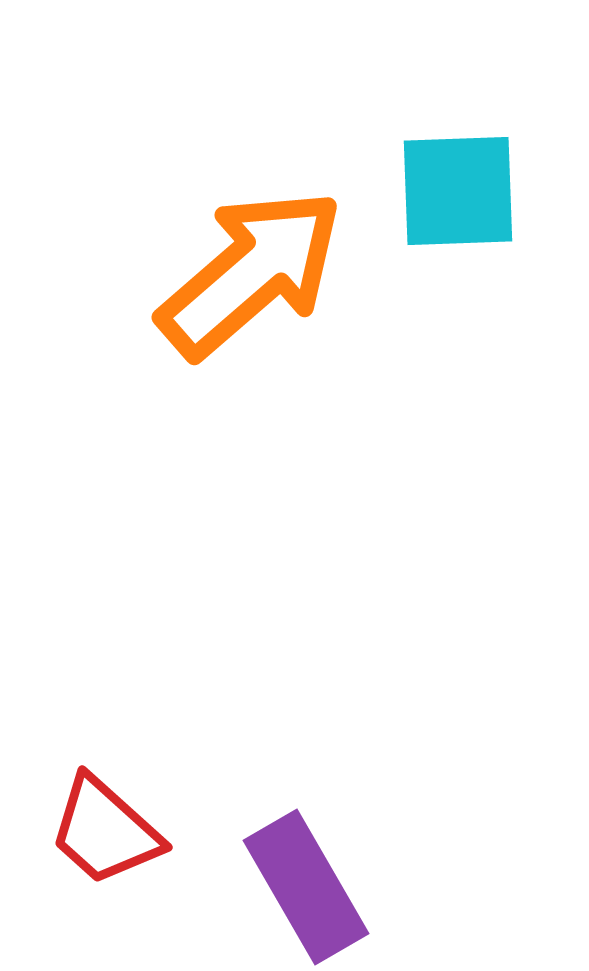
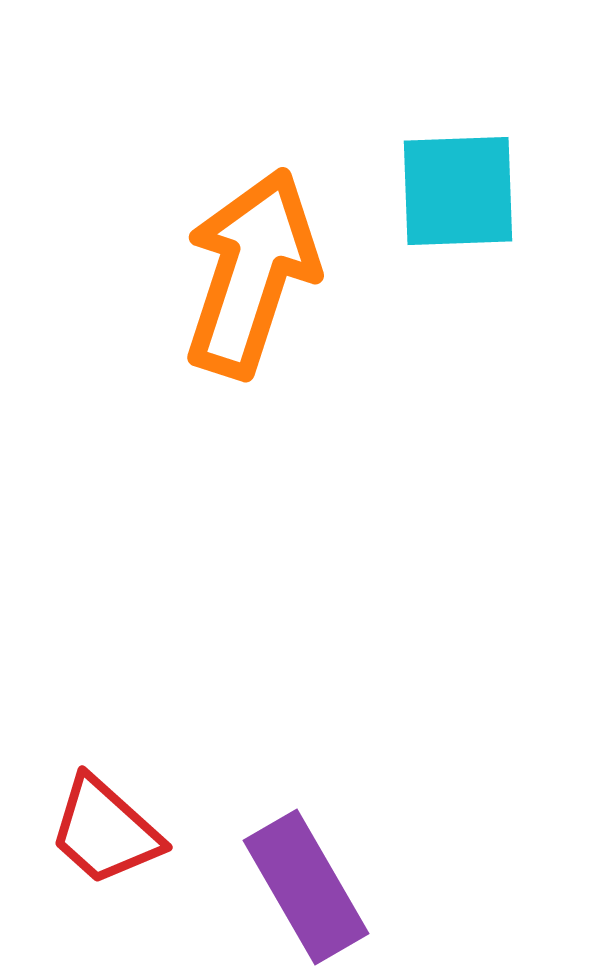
orange arrow: rotated 31 degrees counterclockwise
